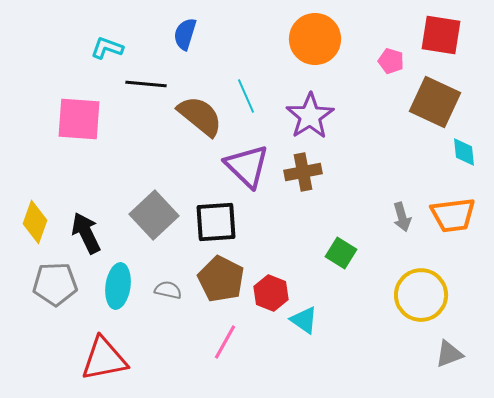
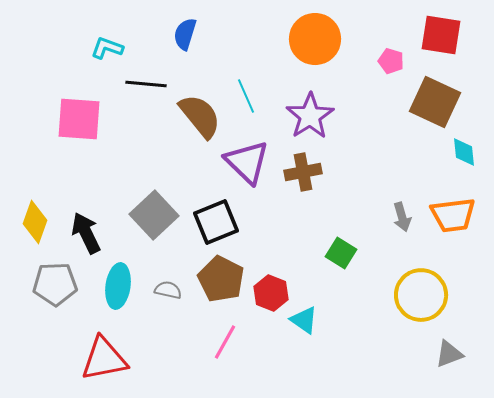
brown semicircle: rotated 12 degrees clockwise
purple triangle: moved 4 px up
black square: rotated 18 degrees counterclockwise
